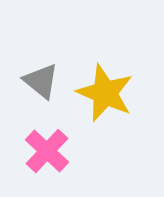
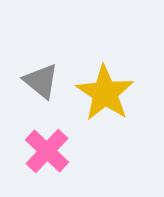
yellow star: rotated 10 degrees clockwise
